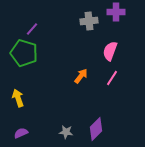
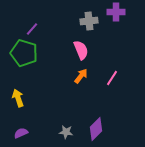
pink semicircle: moved 29 px left, 1 px up; rotated 138 degrees clockwise
